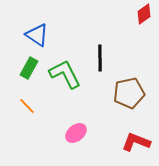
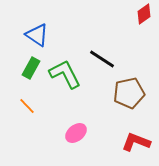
black line: moved 2 px right, 1 px down; rotated 56 degrees counterclockwise
green rectangle: moved 2 px right
